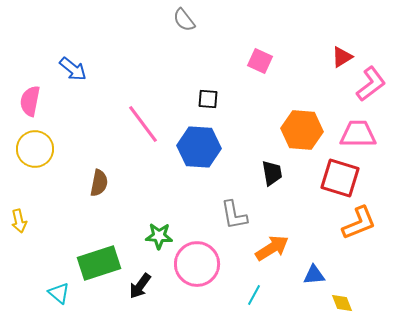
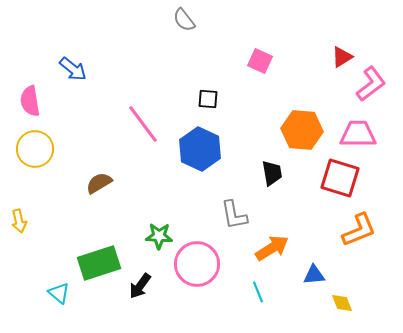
pink semicircle: rotated 20 degrees counterclockwise
blue hexagon: moved 1 px right, 2 px down; rotated 21 degrees clockwise
brown semicircle: rotated 132 degrees counterclockwise
orange L-shape: moved 7 px down
cyan line: moved 4 px right, 3 px up; rotated 50 degrees counterclockwise
